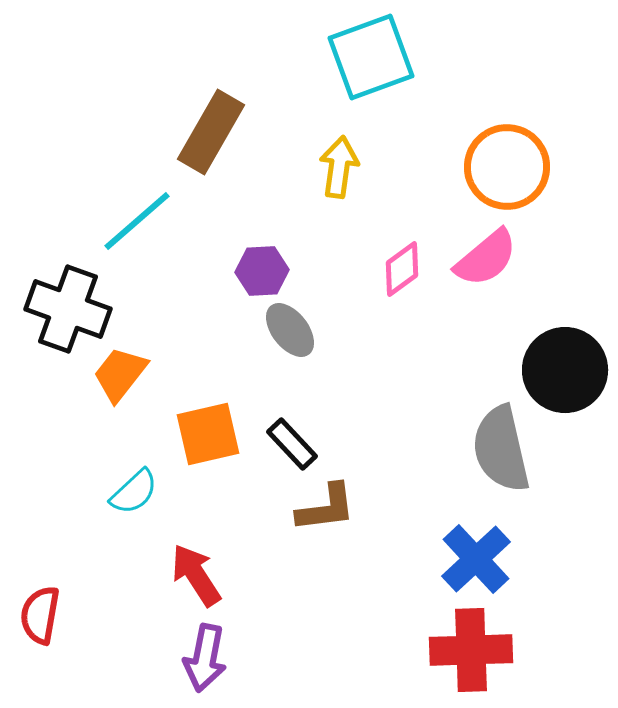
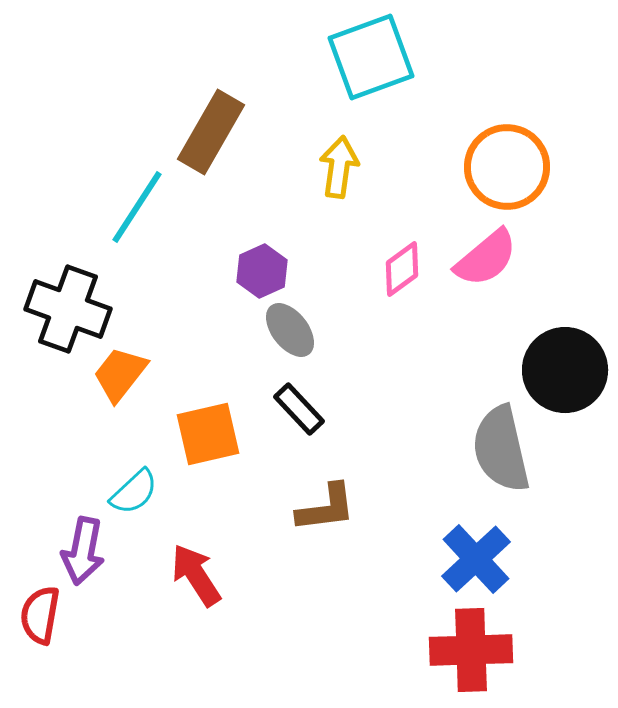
cyan line: moved 14 px up; rotated 16 degrees counterclockwise
purple hexagon: rotated 21 degrees counterclockwise
black rectangle: moved 7 px right, 35 px up
purple arrow: moved 122 px left, 107 px up
